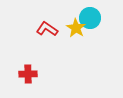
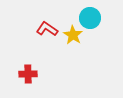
yellow star: moved 3 px left, 7 px down
